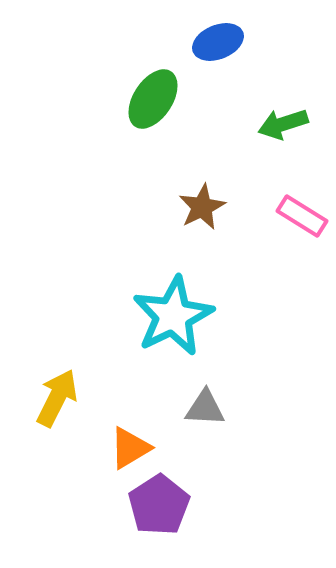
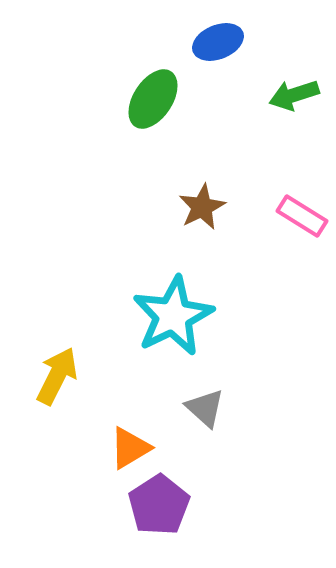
green arrow: moved 11 px right, 29 px up
yellow arrow: moved 22 px up
gray triangle: rotated 39 degrees clockwise
